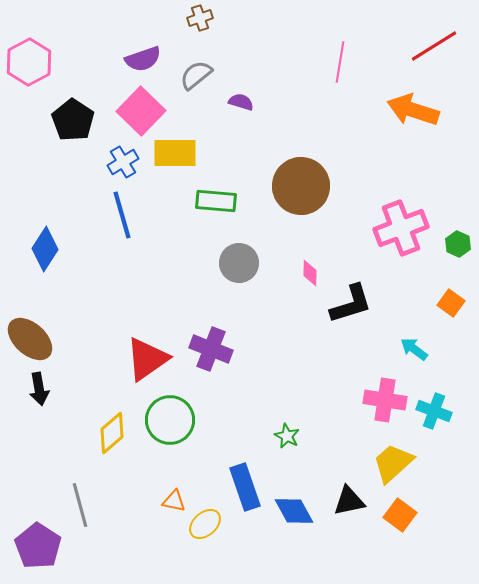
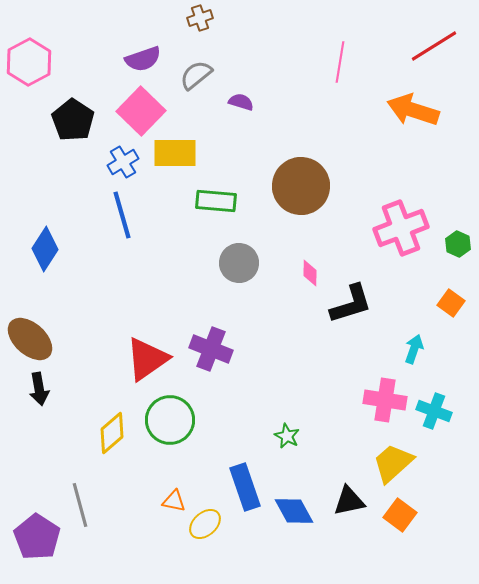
cyan arrow at (414, 349): rotated 72 degrees clockwise
purple pentagon at (38, 546): moved 1 px left, 9 px up
